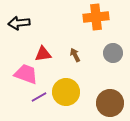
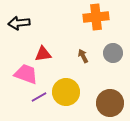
brown arrow: moved 8 px right, 1 px down
